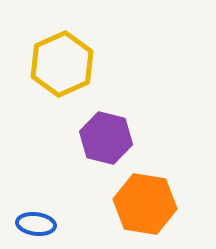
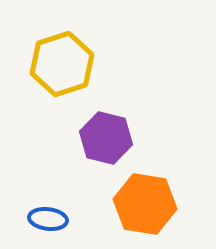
yellow hexagon: rotated 6 degrees clockwise
blue ellipse: moved 12 px right, 5 px up
